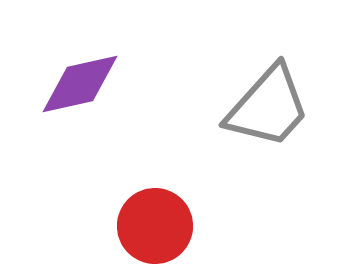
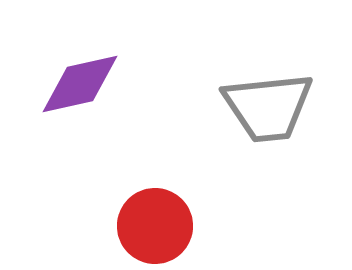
gray trapezoid: rotated 42 degrees clockwise
